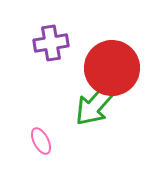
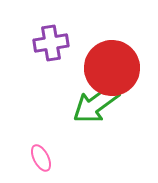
green arrow: rotated 12 degrees clockwise
pink ellipse: moved 17 px down
